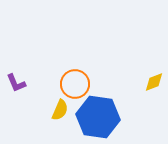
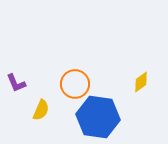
yellow diamond: moved 13 px left; rotated 15 degrees counterclockwise
yellow semicircle: moved 19 px left
